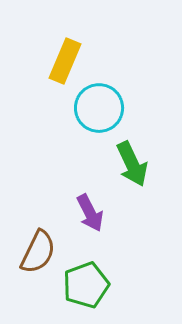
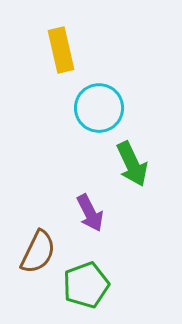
yellow rectangle: moved 4 px left, 11 px up; rotated 36 degrees counterclockwise
